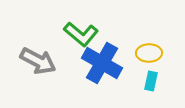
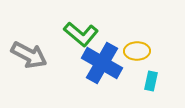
yellow ellipse: moved 12 px left, 2 px up
gray arrow: moved 9 px left, 6 px up
